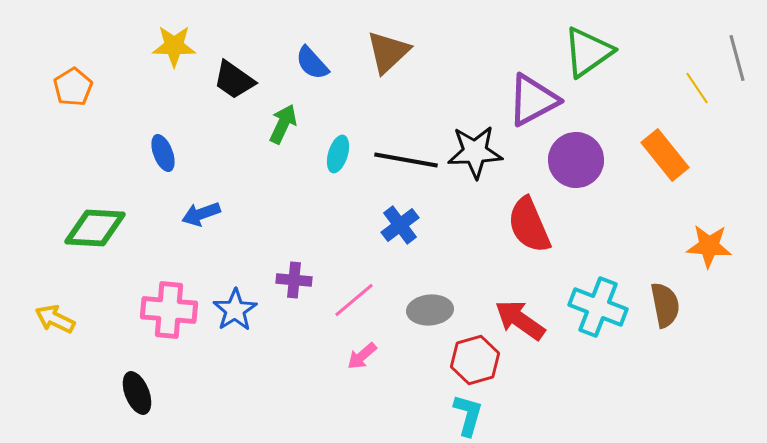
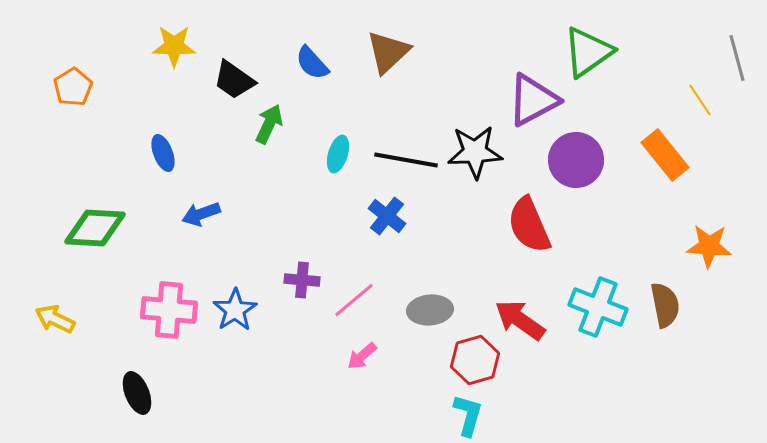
yellow line: moved 3 px right, 12 px down
green arrow: moved 14 px left
blue cross: moved 13 px left, 9 px up; rotated 15 degrees counterclockwise
purple cross: moved 8 px right
